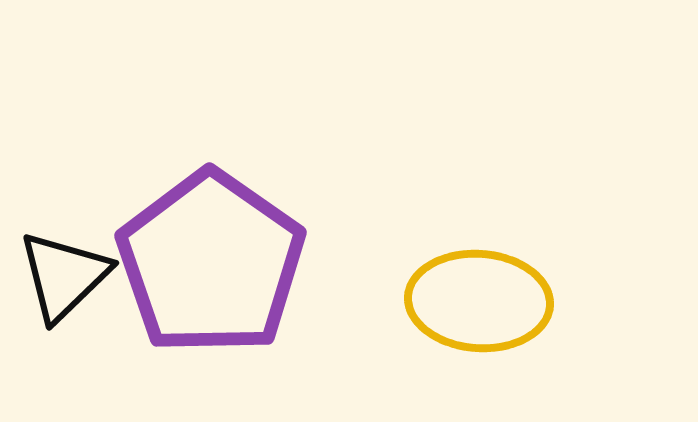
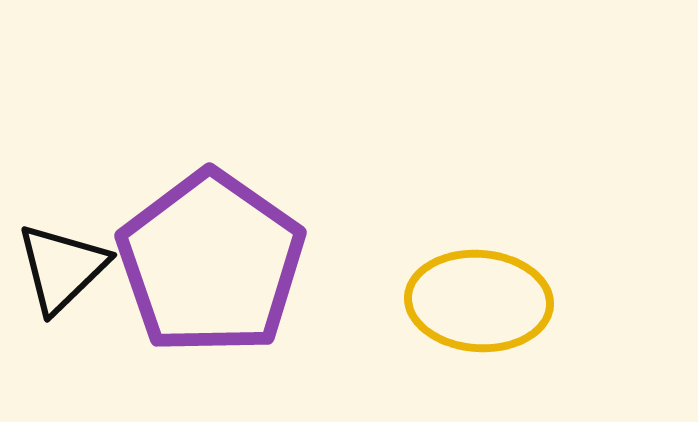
black triangle: moved 2 px left, 8 px up
